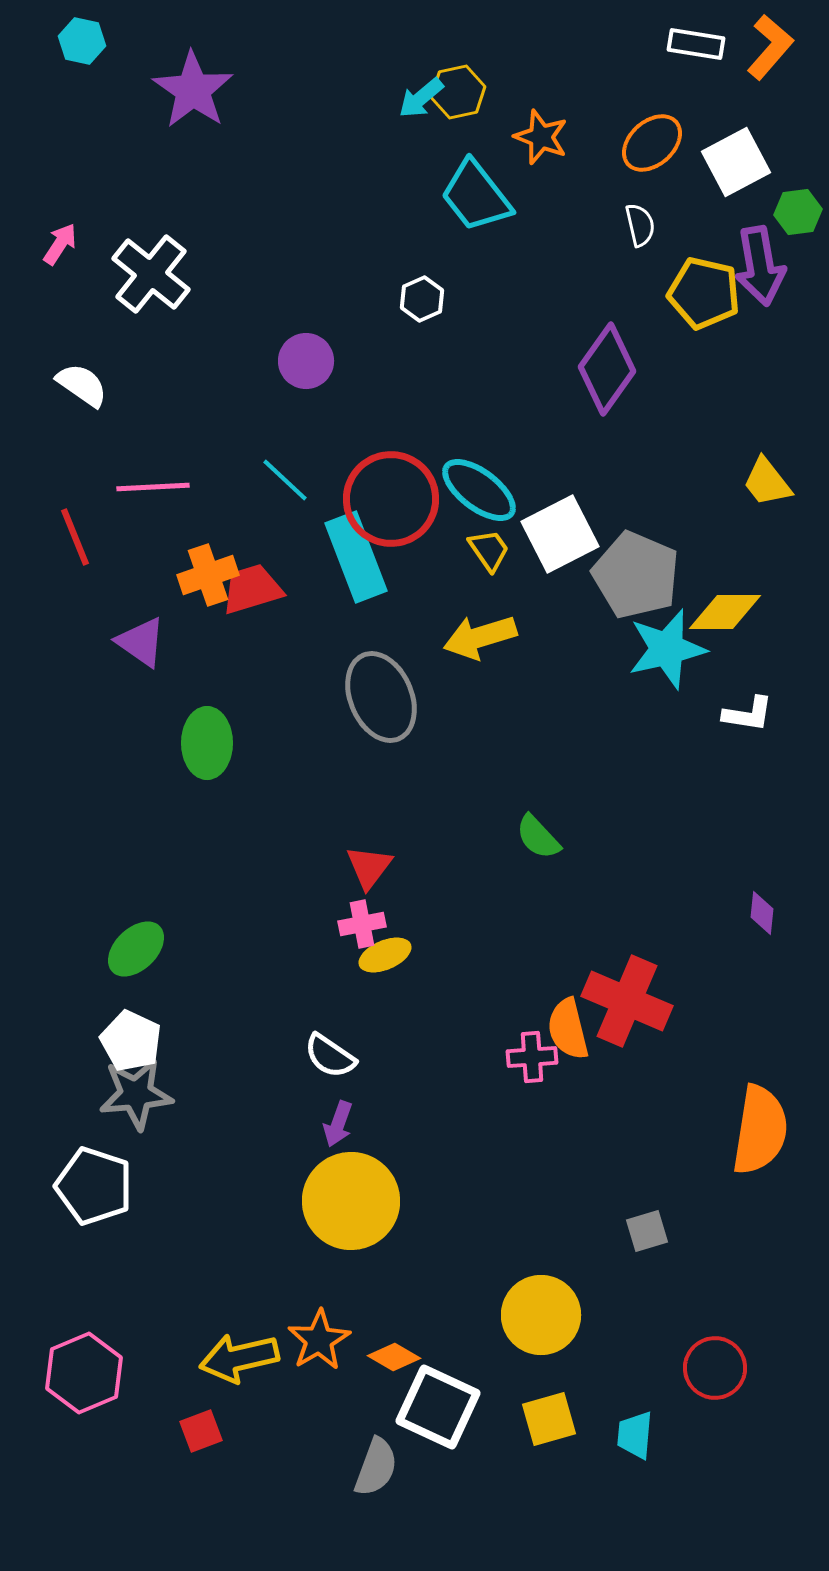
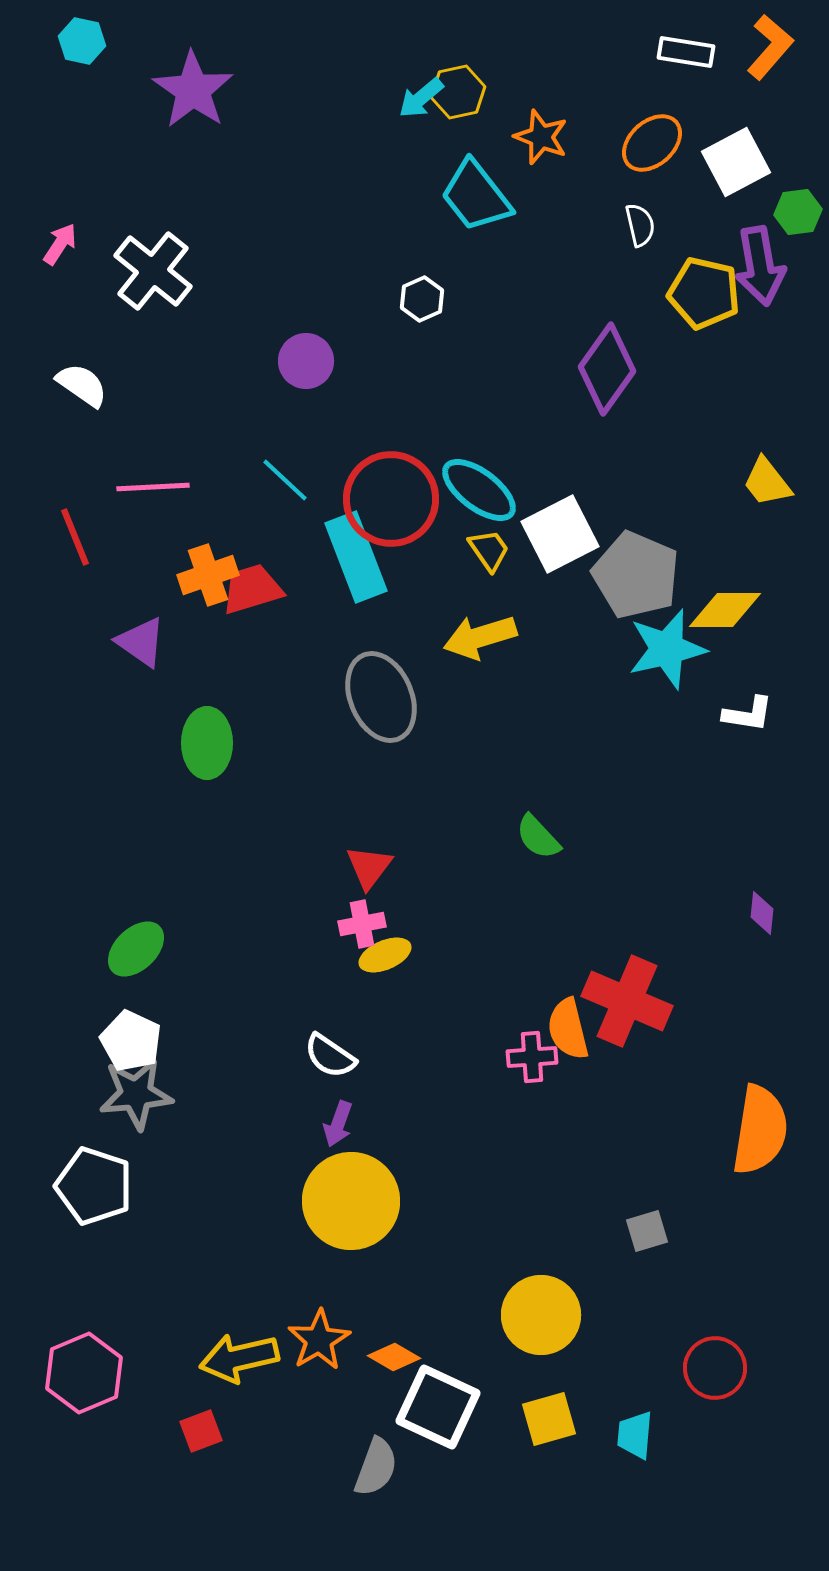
white rectangle at (696, 44): moved 10 px left, 8 px down
white cross at (151, 274): moved 2 px right, 3 px up
yellow diamond at (725, 612): moved 2 px up
